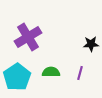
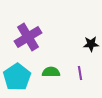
purple line: rotated 24 degrees counterclockwise
